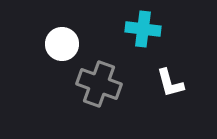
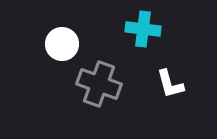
white L-shape: moved 1 px down
